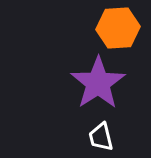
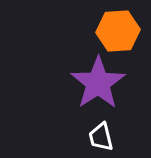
orange hexagon: moved 3 px down
